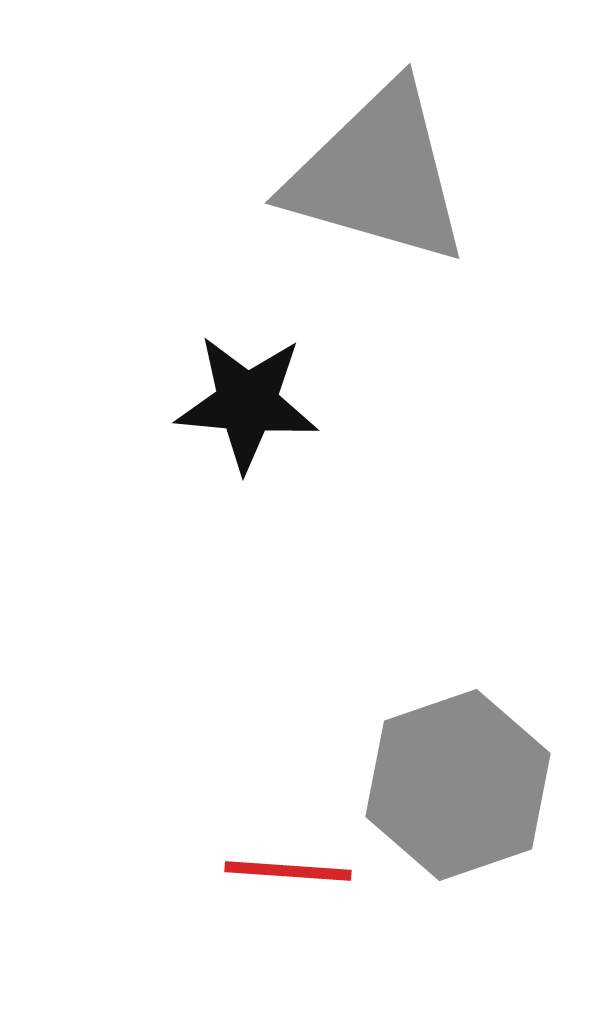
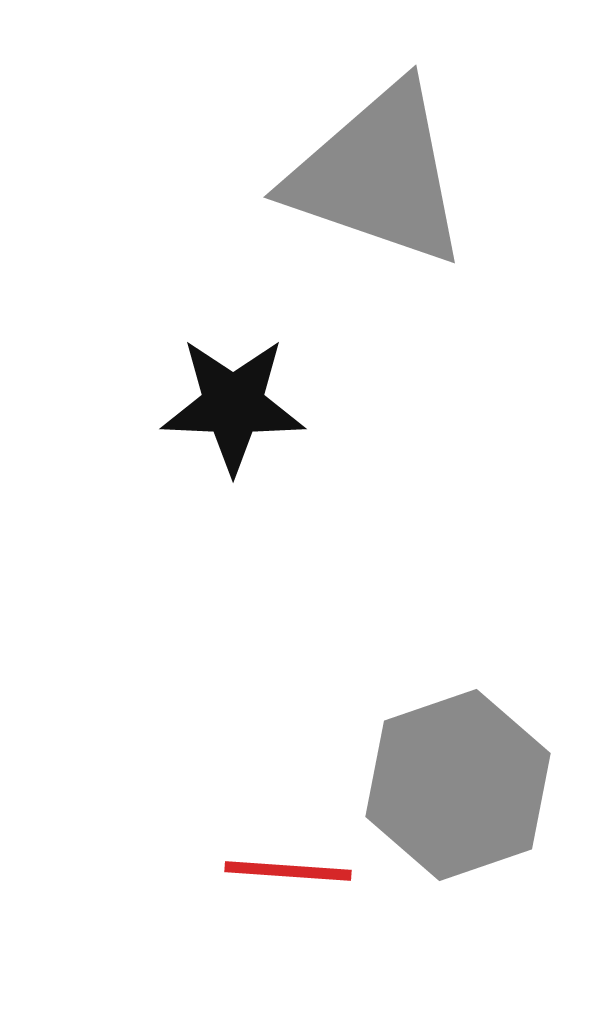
gray triangle: rotated 3 degrees clockwise
black star: moved 14 px left, 2 px down; rotated 3 degrees counterclockwise
